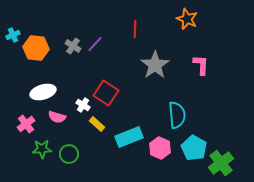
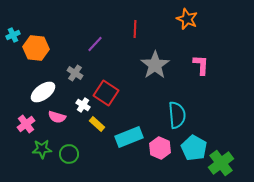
gray cross: moved 2 px right, 27 px down
white ellipse: rotated 20 degrees counterclockwise
